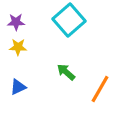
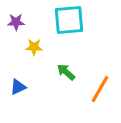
cyan square: rotated 36 degrees clockwise
yellow star: moved 16 px right
